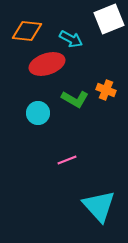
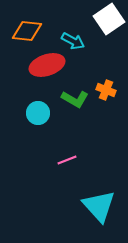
white square: rotated 12 degrees counterclockwise
cyan arrow: moved 2 px right, 2 px down
red ellipse: moved 1 px down
